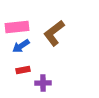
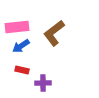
red rectangle: moved 1 px left; rotated 24 degrees clockwise
